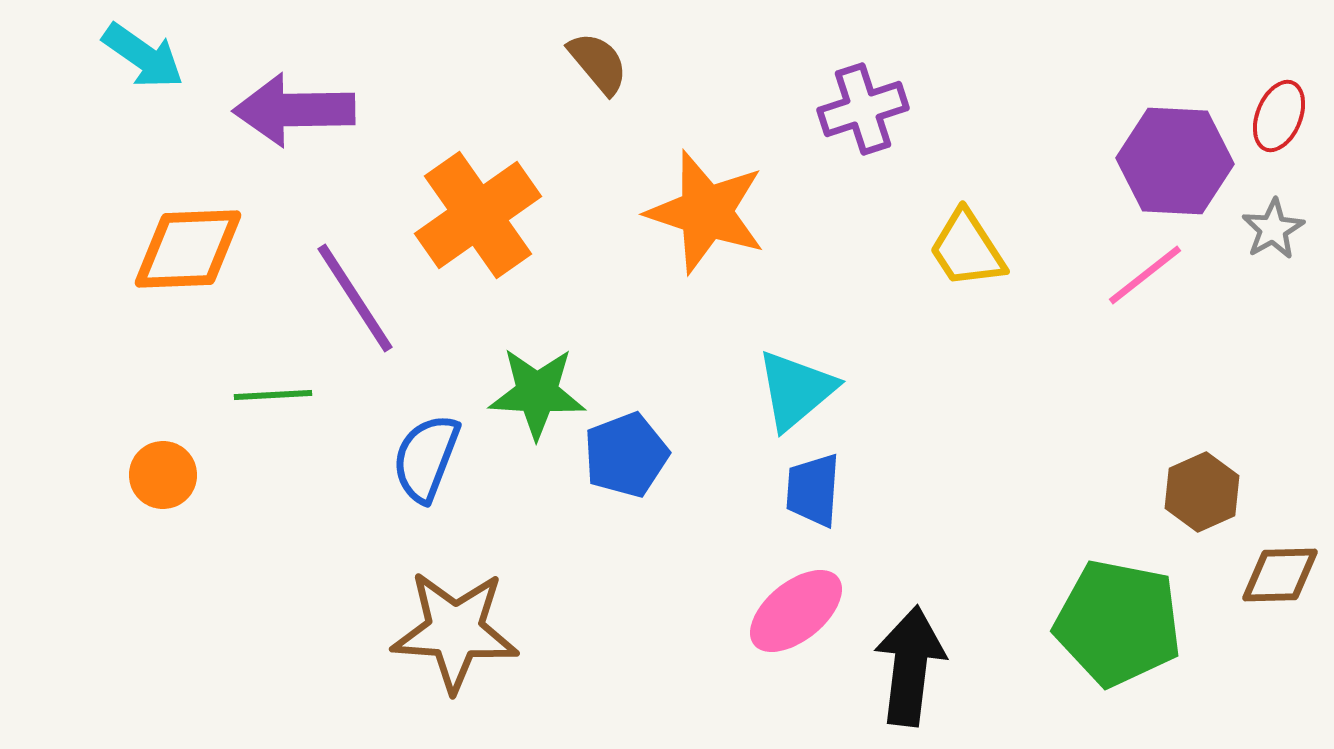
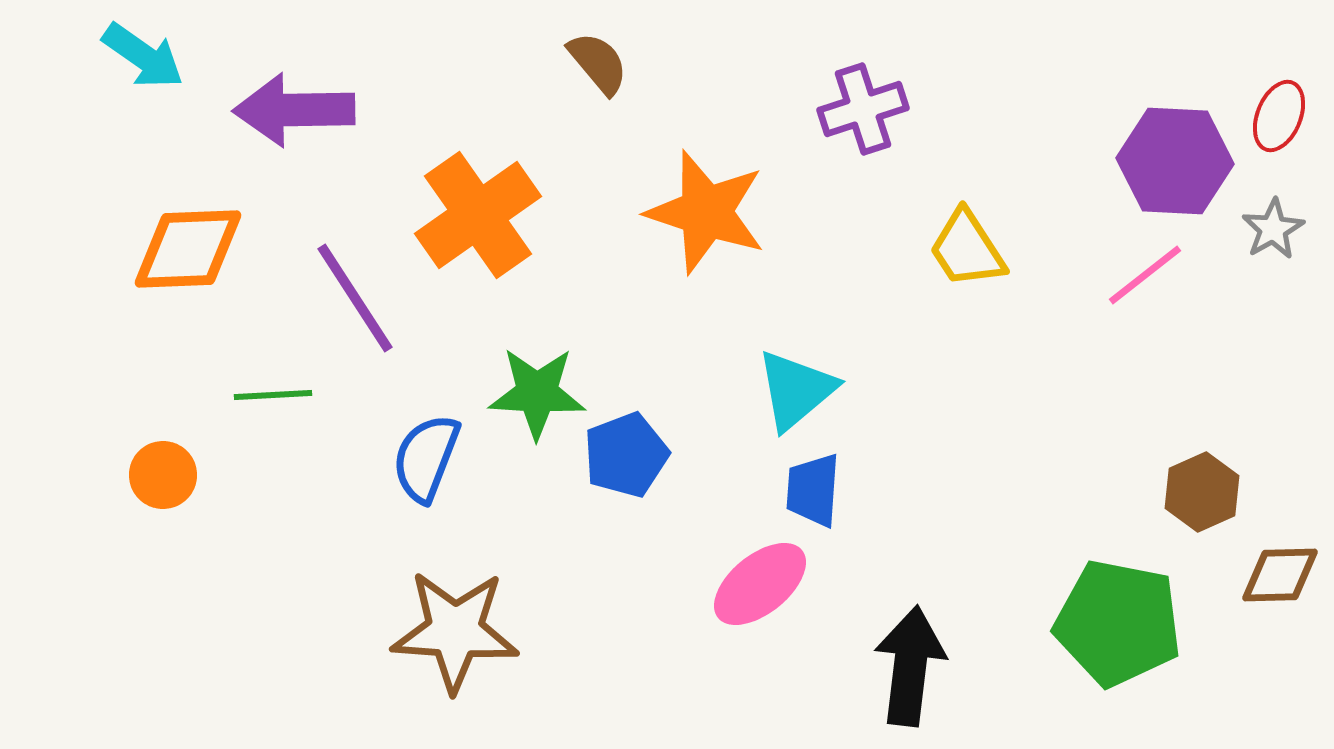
pink ellipse: moved 36 px left, 27 px up
